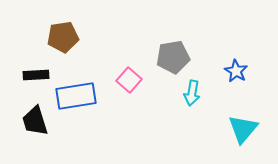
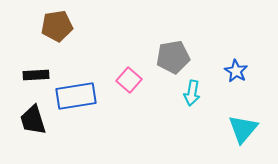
brown pentagon: moved 6 px left, 11 px up
black trapezoid: moved 2 px left, 1 px up
